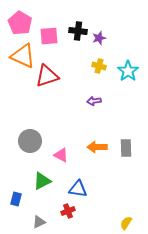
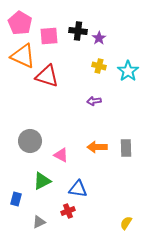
purple star: rotated 16 degrees counterclockwise
red triangle: rotated 35 degrees clockwise
